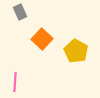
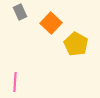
orange square: moved 9 px right, 16 px up
yellow pentagon: moved 7 px up
